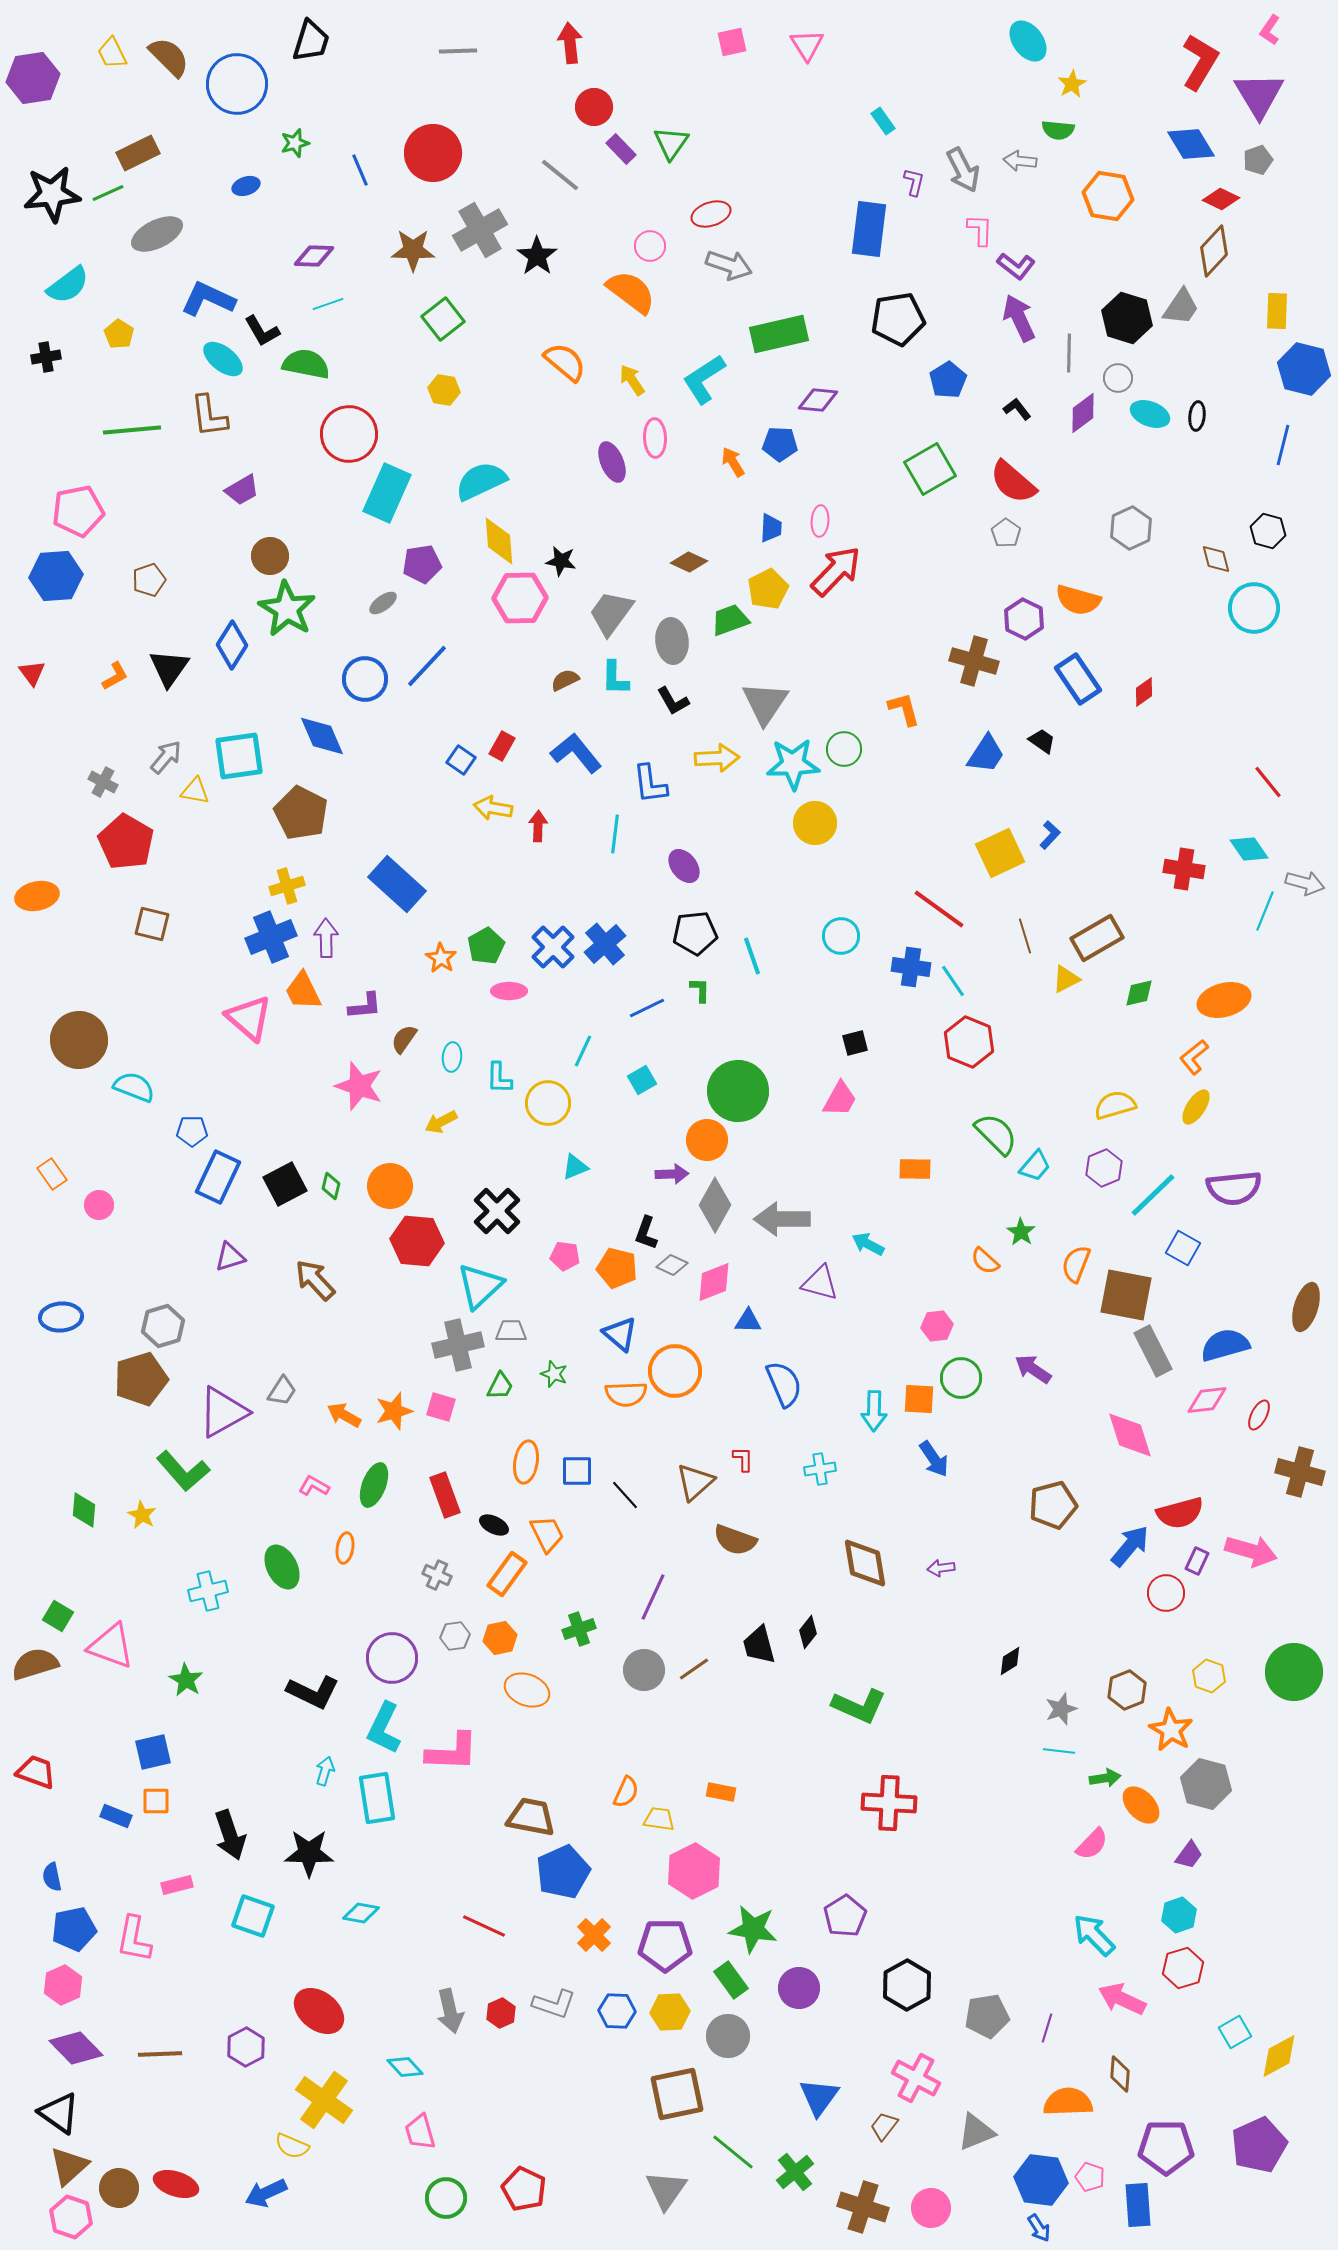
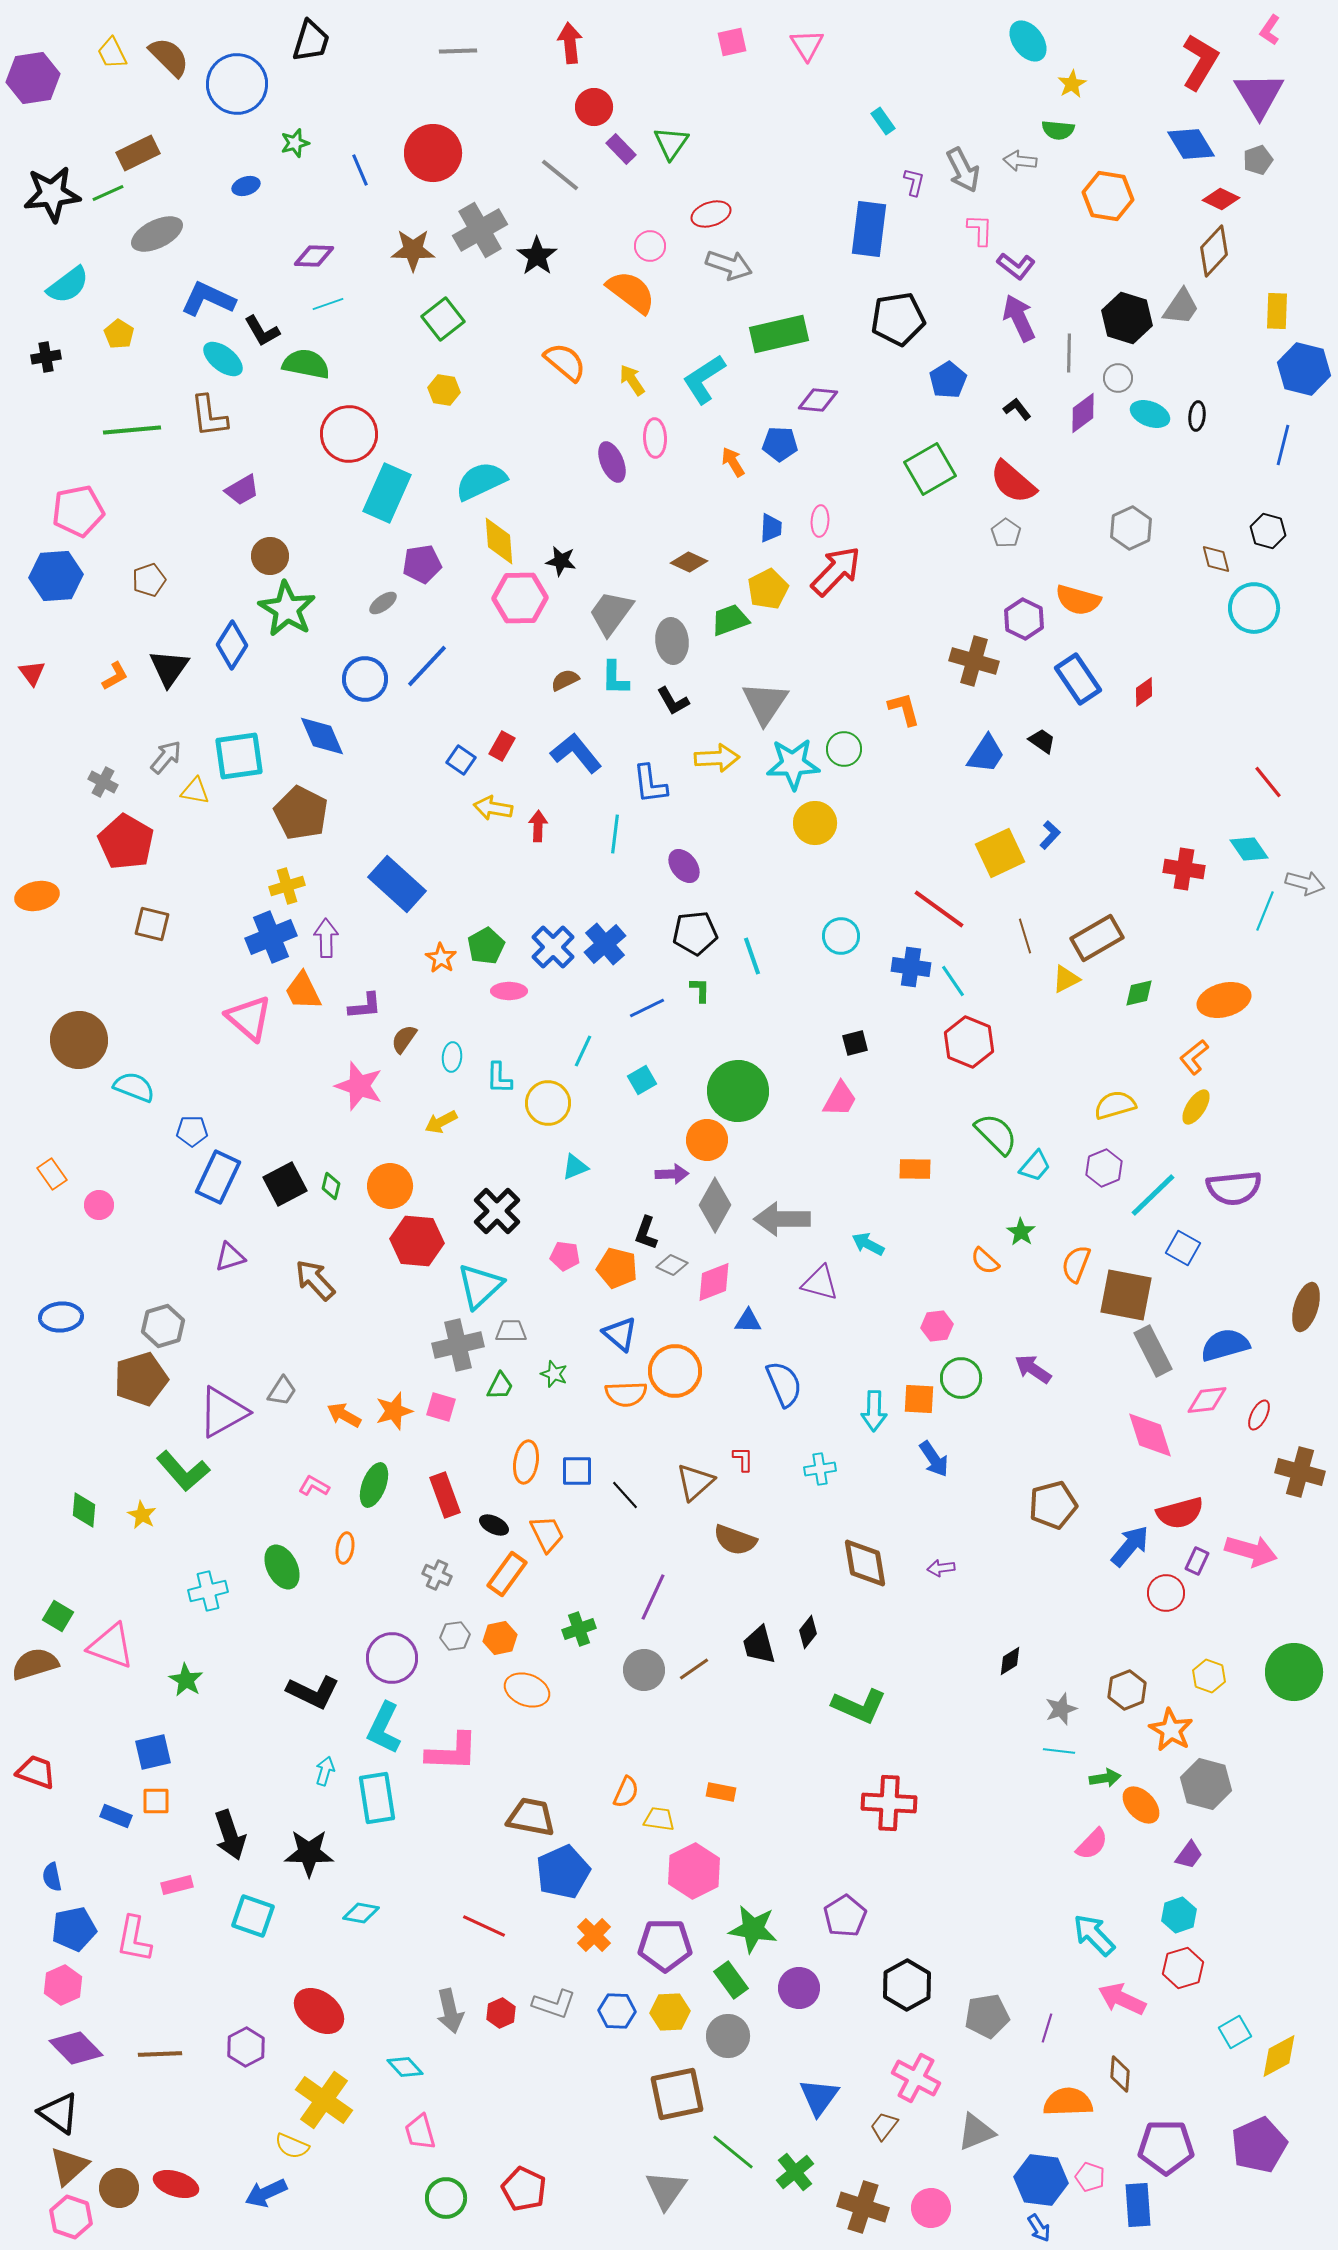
pink diamond at (1130, 1435): moved 20 px right
